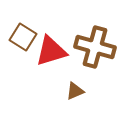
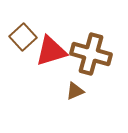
brown square: rotated 16 degrees clockwise
brown cross: moved 4 px left, 7 px down
